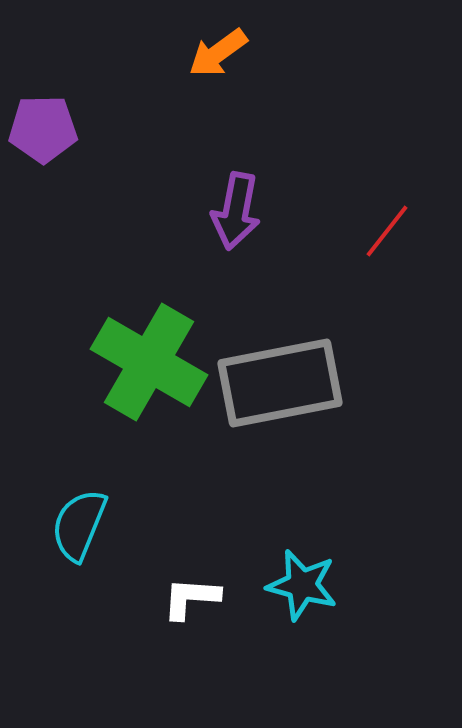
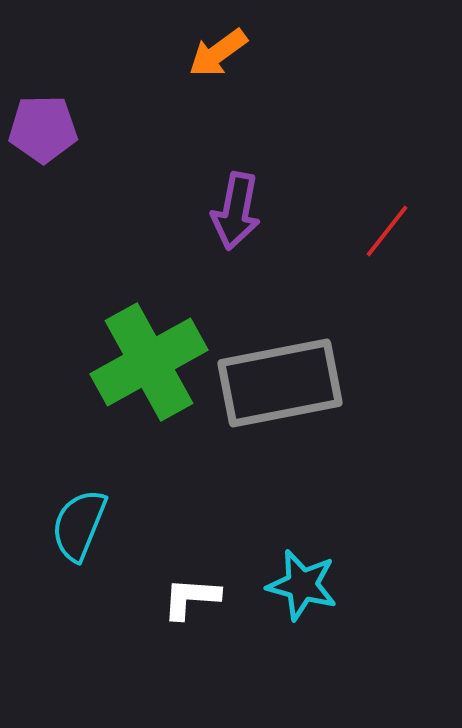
green cross: rotated 31 degrees clockwise
